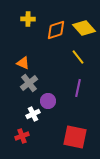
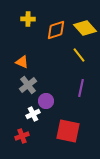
yellow diamond: moved 1 px right
yellow line: moved 1 px right, 2 px up
orange triangle: moved 1 px left, 1 px up
gray cross: moved 1 px left, 2 px down
purple line: moved 3 px right
purple circle: moved 2 px left
red square: moved 7 px left, 6 px up
